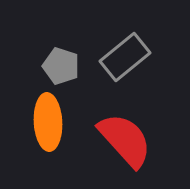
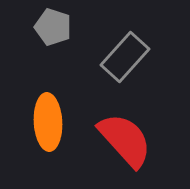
gray rectangle: rotated 9 degrees counterclockwise
gray pentagon: moved 8 px left, 39 px up
